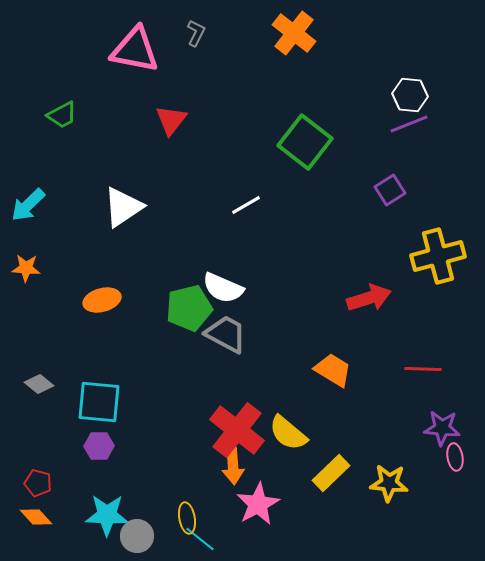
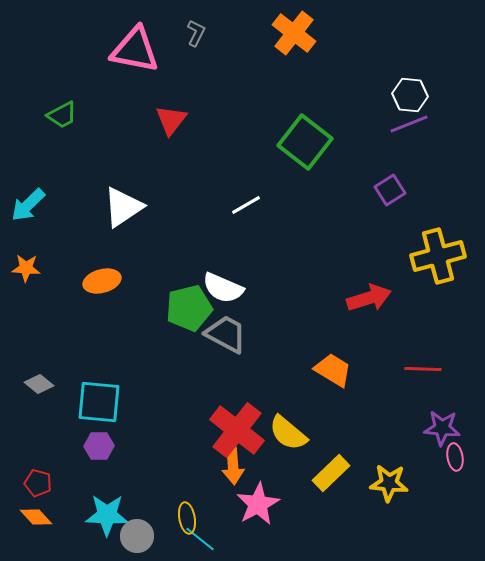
orange ellipse: moved 19 px up
